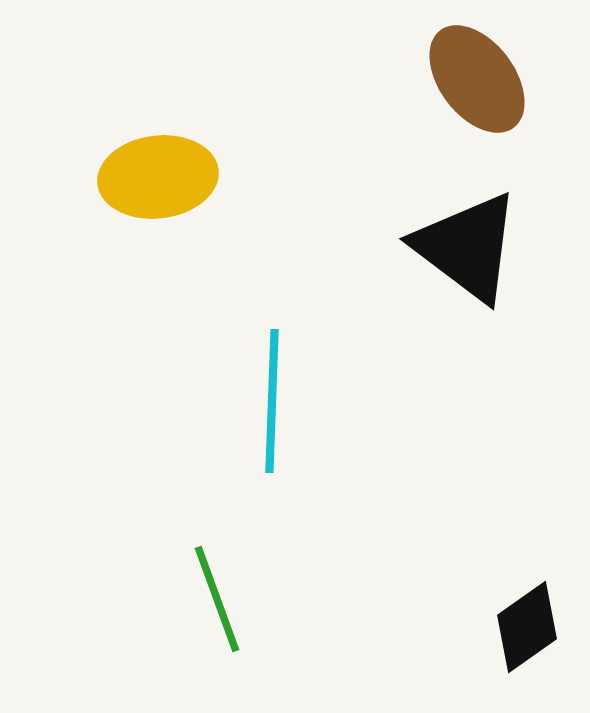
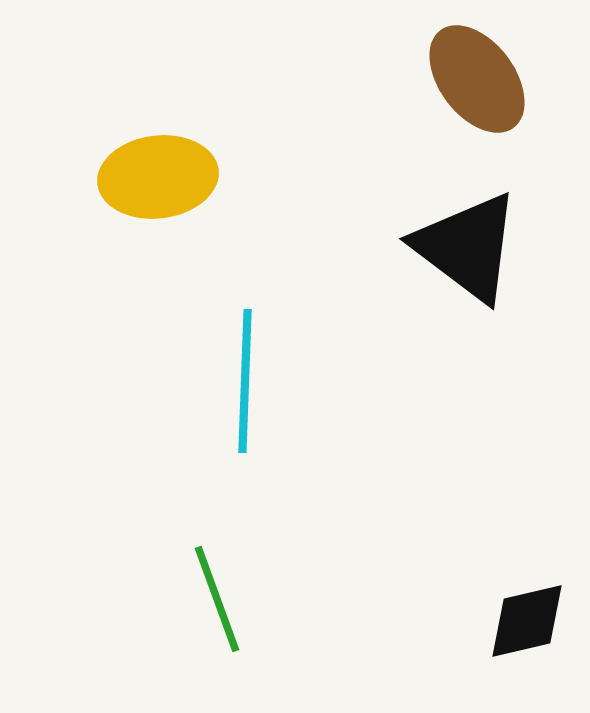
cyan line: moved 27 px left, 20 px up
black diamond: moved 6 px up; rotated 22 degrees clockwise
